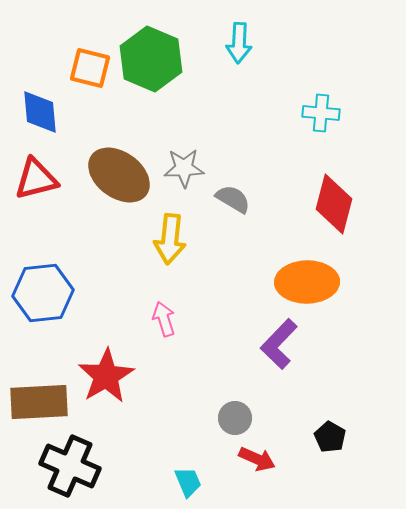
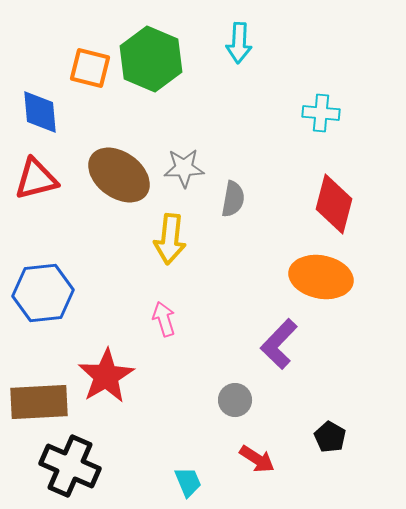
gray semicircle: rotated 69 degrees clockwise
orange ellipse: moved 14 px right, 5 px up; rotated 12 degrees clockwise
gray circle: moved 18 px up
red arrow: rotated 9 degrees clockwise
